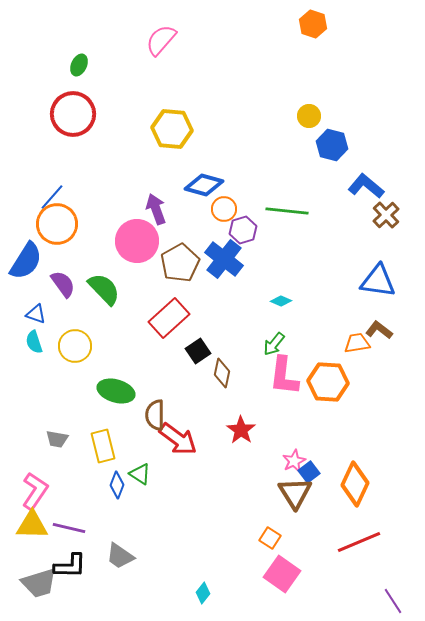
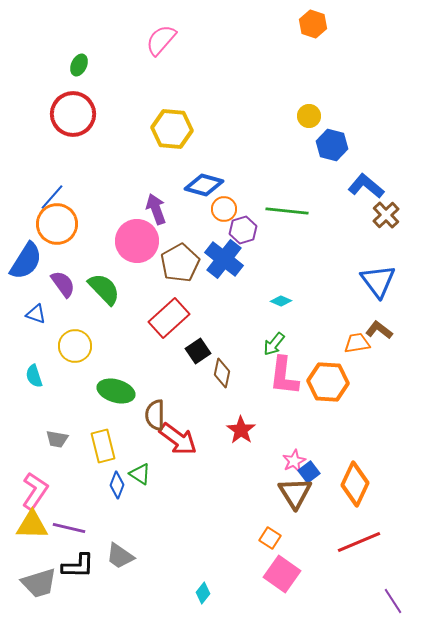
blue triangle at (378, 281): rotated 45 degrees clockwise
cyan semicircle at (34, 342): moved 34 px down
black L-shape at (70, 566): moved 8 px right
